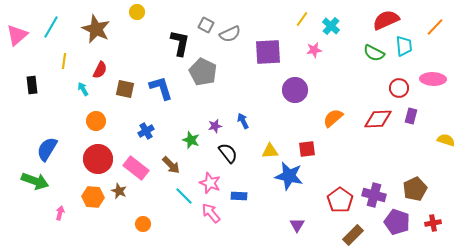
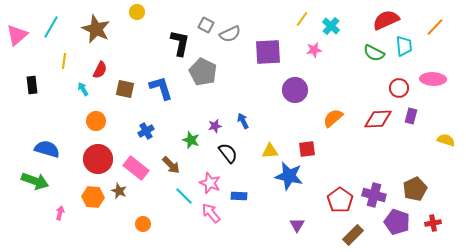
blue semicircle at (47, 149): rotated 75 degrees clockwise
